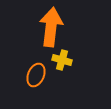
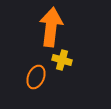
orange ellipse: moved 2 px down
